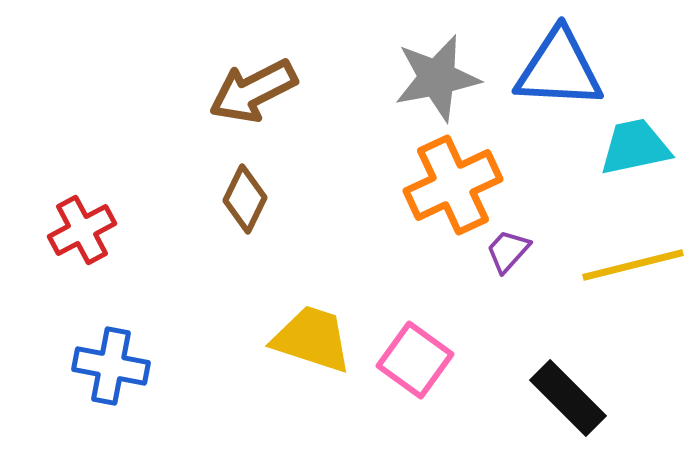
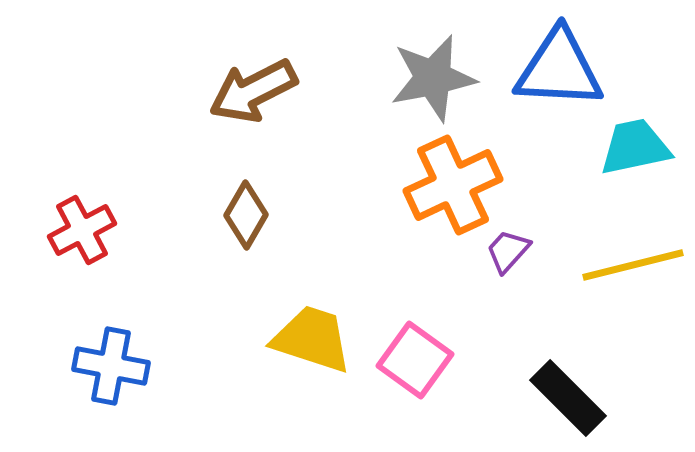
gray star: moved 4 px left
brown diamond: moved 1 px right, 16 px down; rotated 4 degrees clockwise
